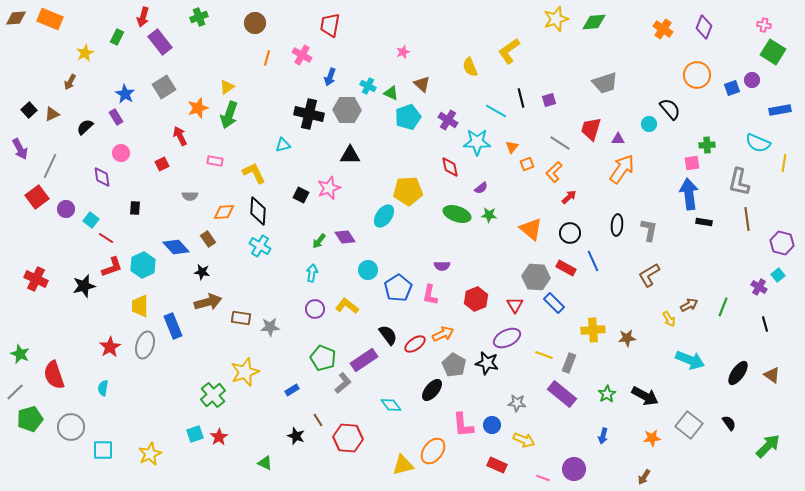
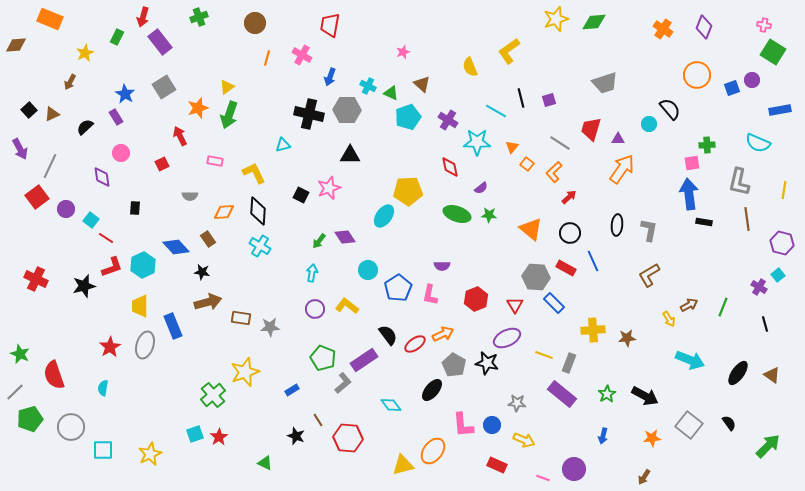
brown diamond at (16, 18): moved 27 px down
yellow line at (784, 163): moved 27 px down
orange square at (527, 164): rotated 32 degrees counterclockwise
